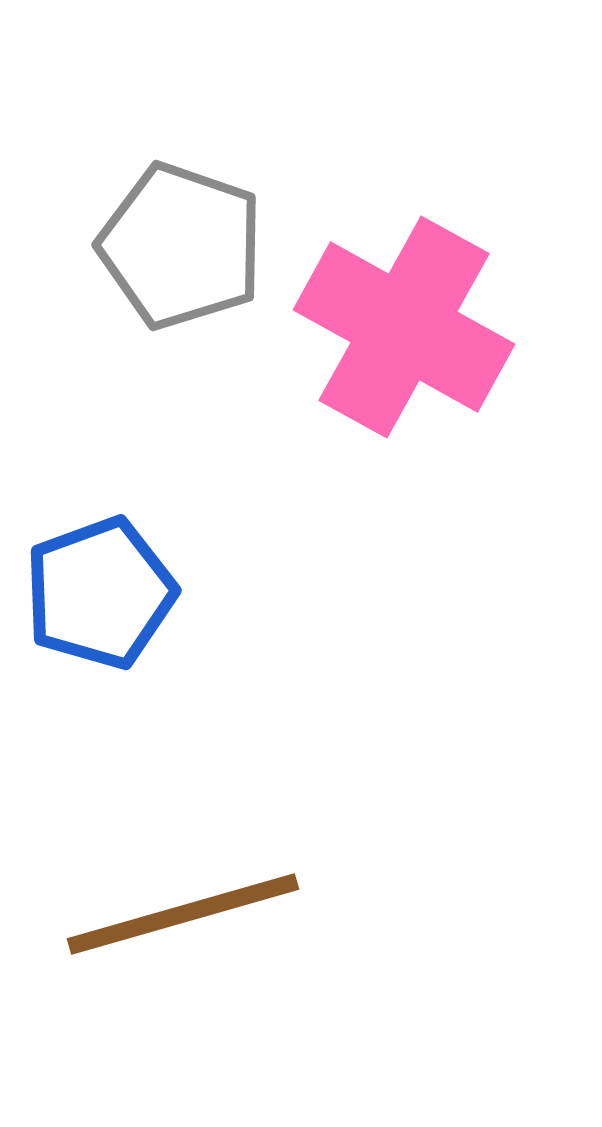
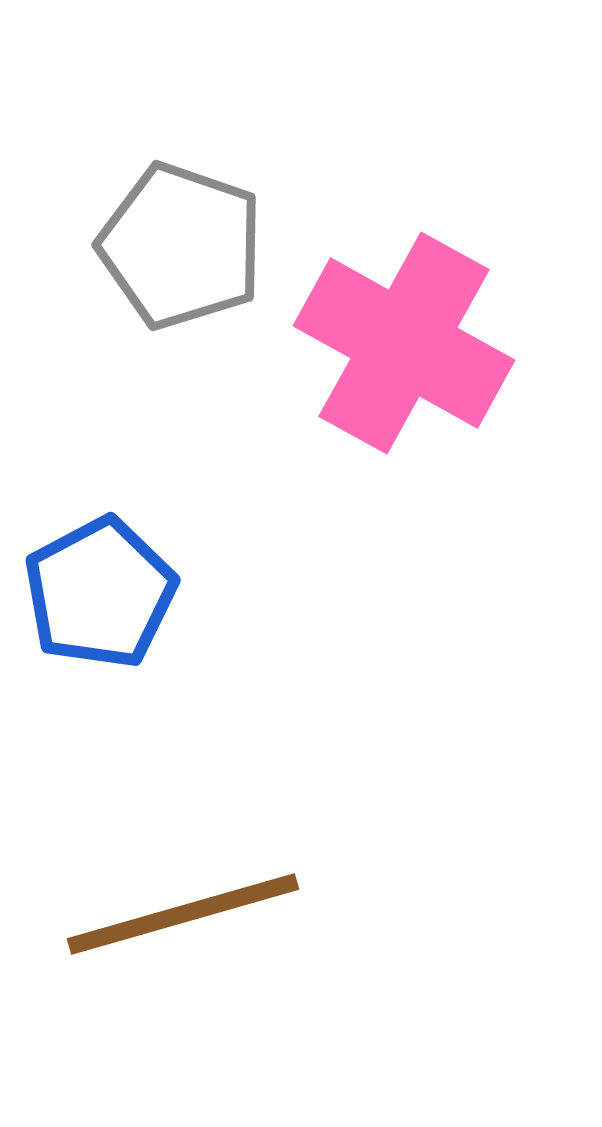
pink cross: moved 16 px down
blue pentagon: rotated 8 degrees counterclockwise
